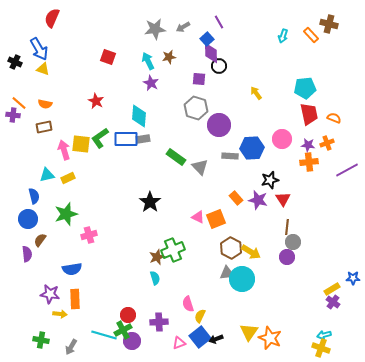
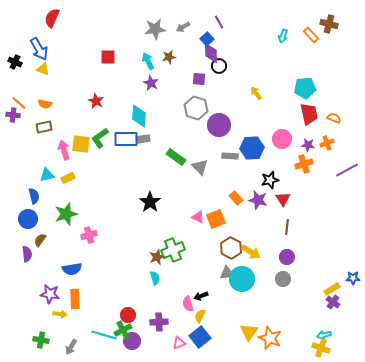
red square at (108, 57): rotated 21 degrees counterclockwise
orange cross at (309, 162): moved 5 px left, 2 px down; rotated 12 degrees counterclockwise
gray circle at (293, 242): moved 10 px left, 37 px down
black arrow at (216, 339): moved 15 px left, 43 px up
